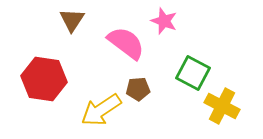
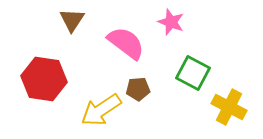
pink star: moved 7 px right, 1 px down
yellow cross: moved 7 px right, 1 px down
